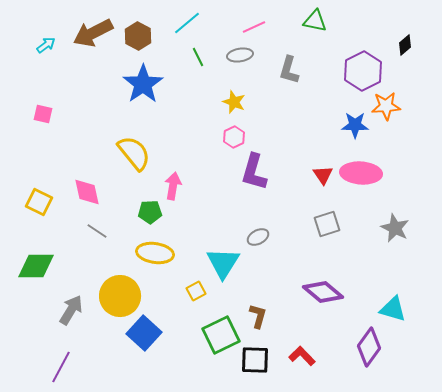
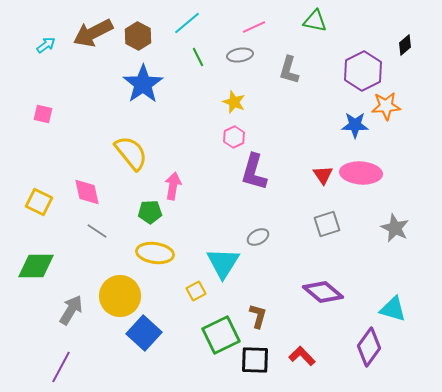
yellow semicircle at (134, 153): moved 3 px left
